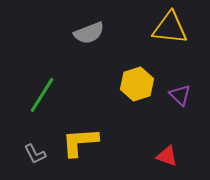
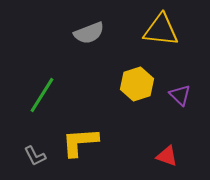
yellow triangle: moved 9 px left, 2 px down
gray L-shape: moved 2 px down
